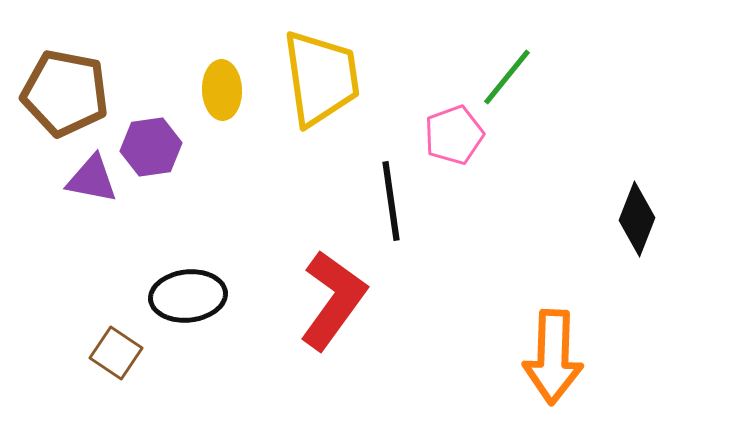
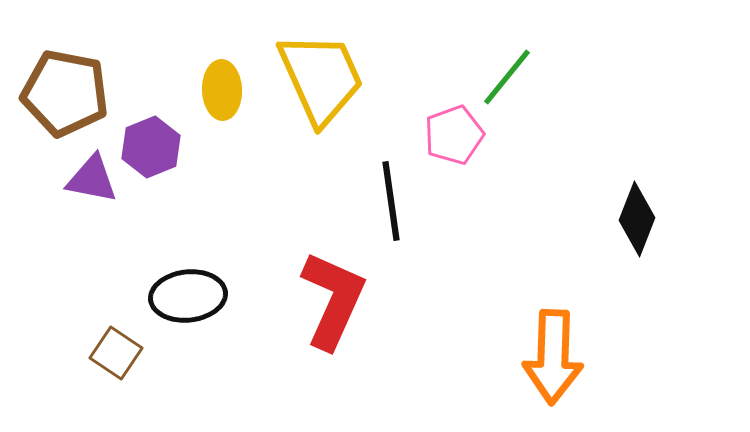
yellow trapezoid: rotated 16 degrees counterclockwise
purple hexagon: rotated 14 degrees counterclockwise
red L-shape: rotated 12 degrees counterclockwise
